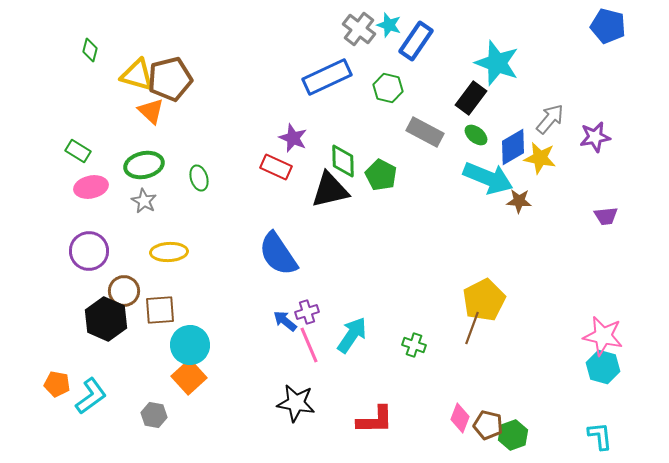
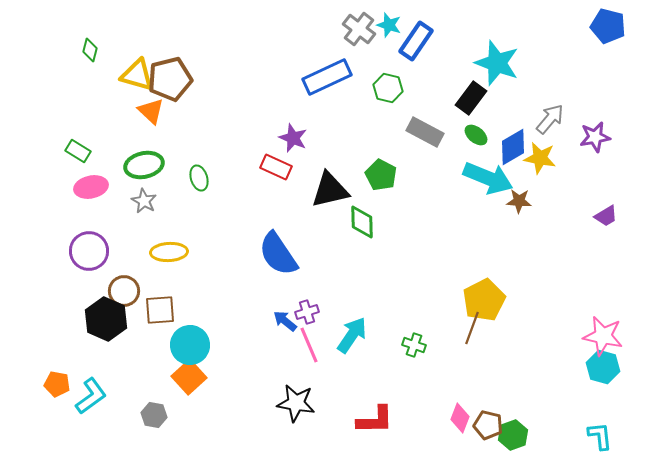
green diamond at (343, 161): moved 19 px right, 61 px down
purple trapezoid at (606, 216): rotated 25 degrees counterclockwise
